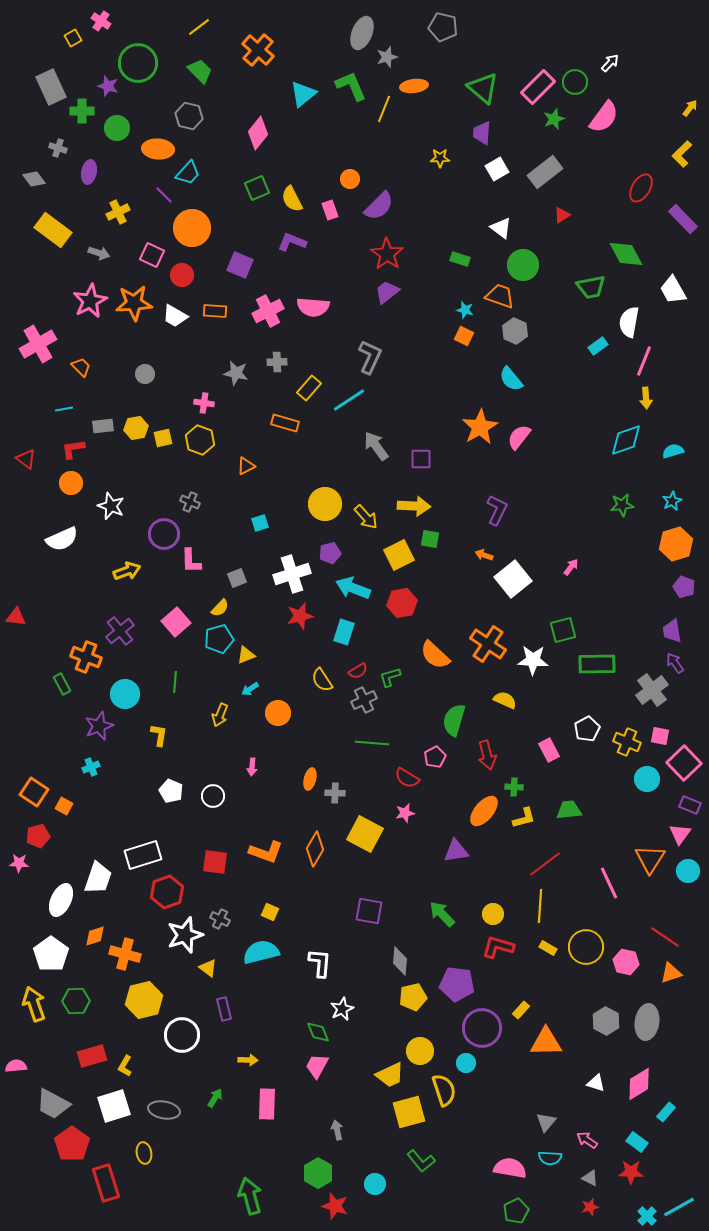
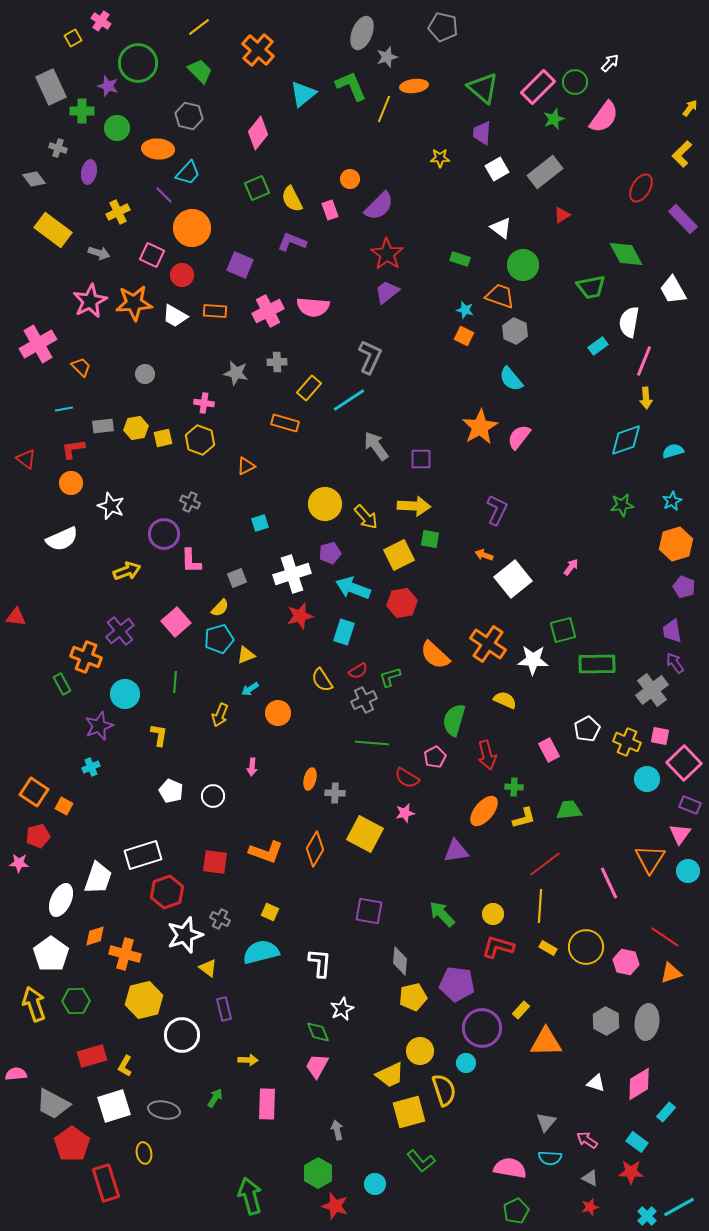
pink semicircle at (16, 1066): moved 8 px down
